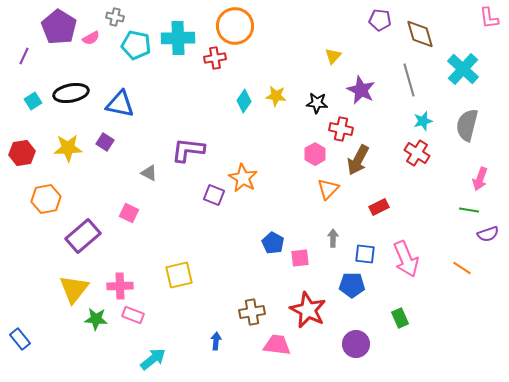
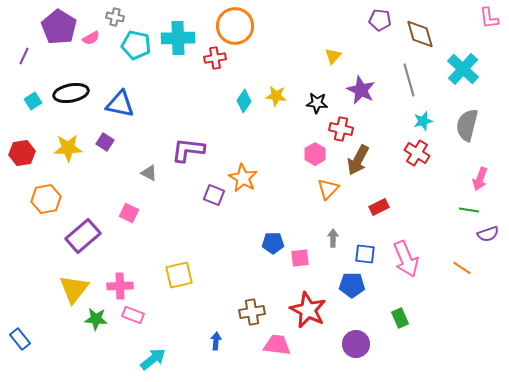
blue pentagon at (273, 243): rotated 30 degrees counterclockwise
